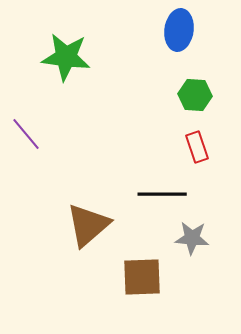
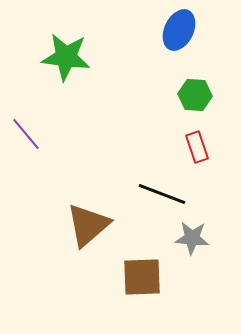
blue ellipse: rotated 18 degrees clockwise
black line: rotated 21 degrees clockwise
